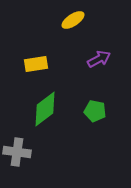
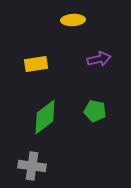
yellow ellipse: rotated 30 degrees clockwise
purple arrow: rotated 15 degrees clockwise
green diamond: moved 8 px down
gray cross: moved 15 px right, 14 px down
